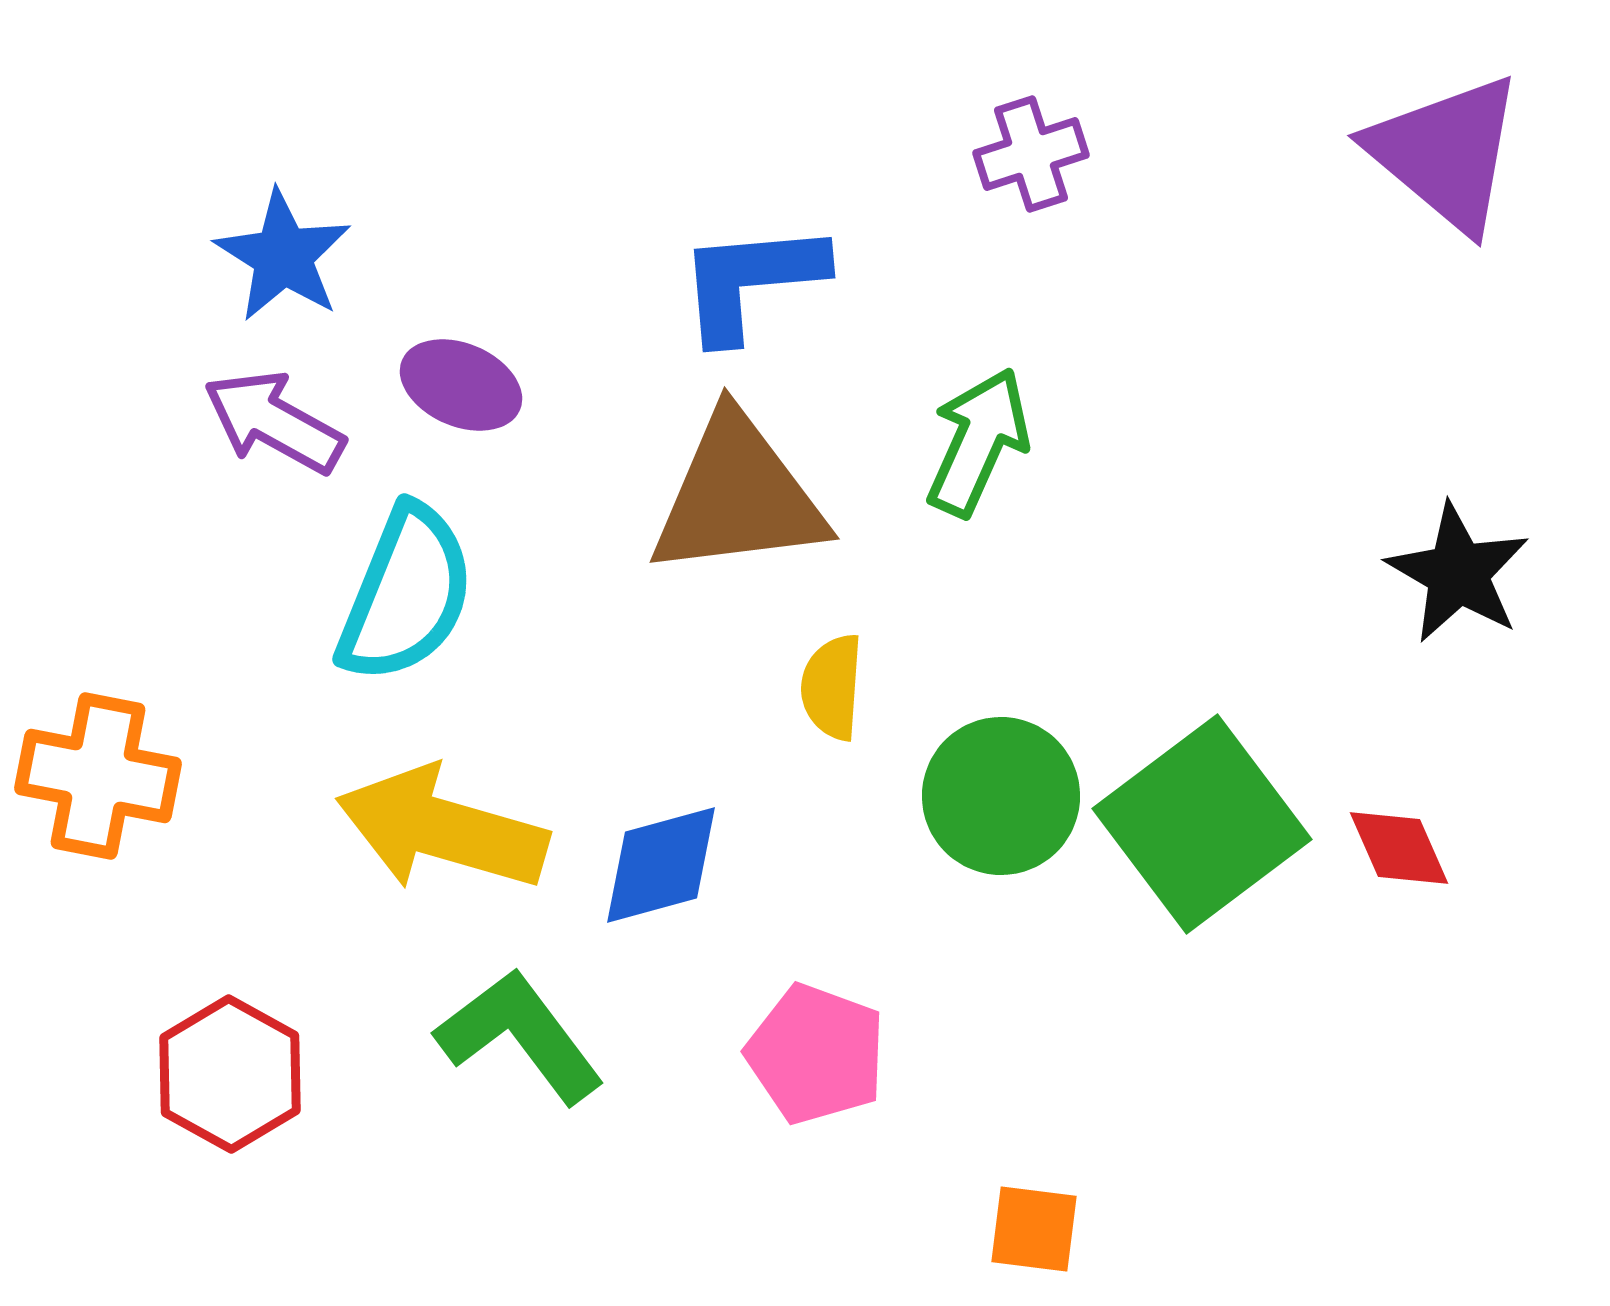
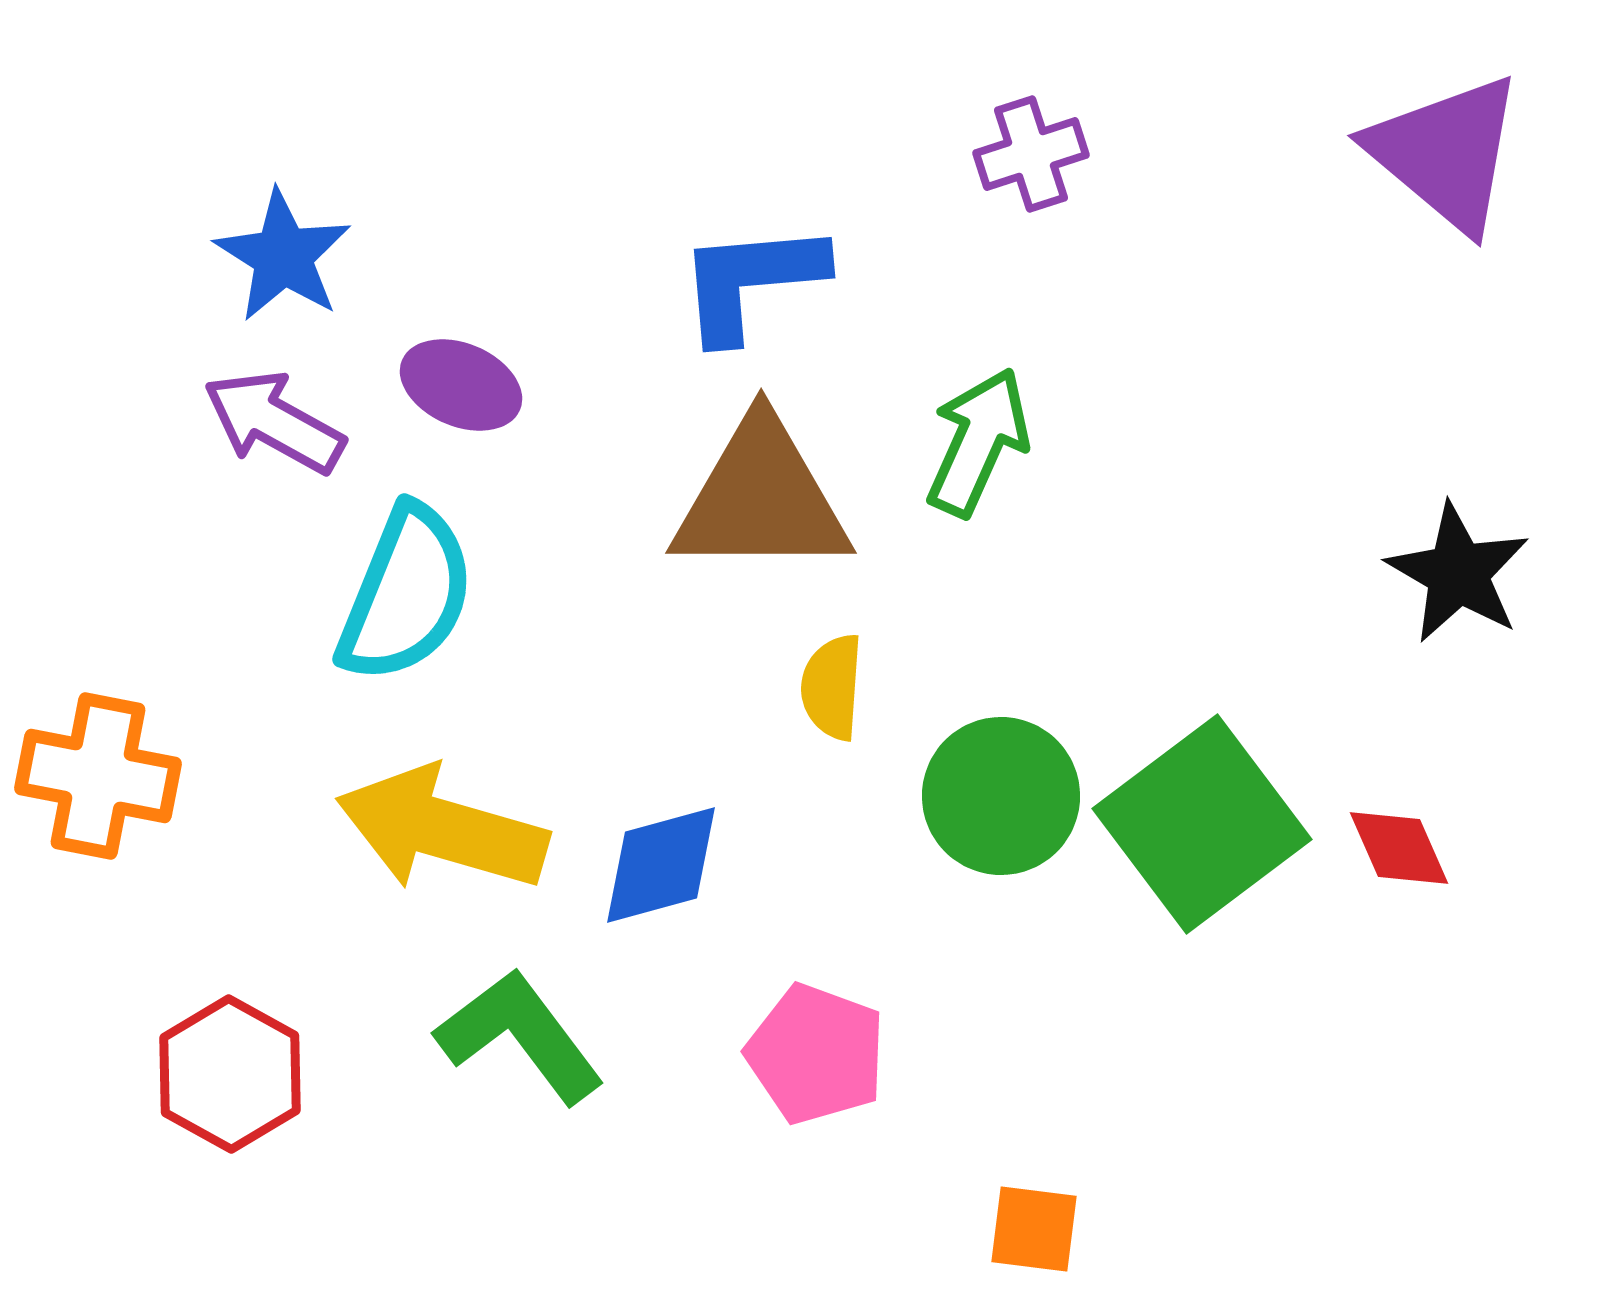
brown triangle: moved 23 px right, 2 px down; rotated 7 degrees clockwise
